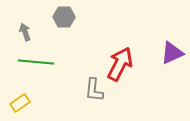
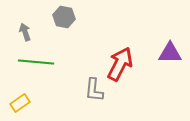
gray hexagon: rotated 10 degrees clockwise
purple triangle: moved 2 px left; rotated 25 degrees clockwise
